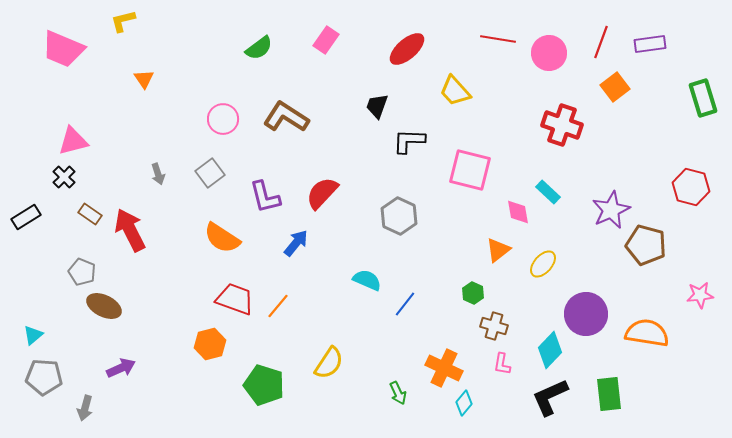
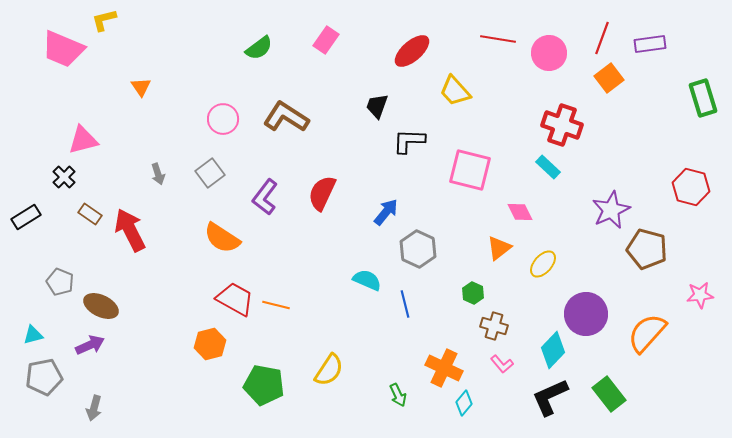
yellow L-shape at (123, 21): moved 19 px left, 1 px up
red line at (601, 42): moved 1 px right, 4 px up
red ellipse at (407, 49): moved 5 px right, 2 px down
orange triangle at (144, 79): moved 3 px left, 8 px down
orange square at (615, 87): moved 6 px left, 9 px up
pink triangle at (73, 141): moved 10 px right, 1 px up
cyan rectangle at (548, 192): moved 25 px up
red semicircle at (322, 193): rotated 18 degrees counterclockwise
purple L-shape at (265, 197): rotated 51 degrees clockwise
pink diamond at (518, 212): moved 2 px right; rotated 16 degrees counterclockwise
gray hexagon at (399, 216): moved 19 px right, 33 px down
blue arrow at (296, 243): moved 90 px right, 31 px up
brown pentagon at (646, 245): moved 1 px right, 4 px down
orange triangle at (498, 250): moved 1 px right, 2 px up
gray pentagon at (82, 272): moved 22 px left, 10 px down
red trapezoid at (235, 299): rotated 9 degrees clockwise
blue line at (405, 304): rotated 52 degrees counterclockwise
brown ellipse at (104, 306): moved 3 px left
orange line at (278, 306): moved 2 px left, 1 px up; rotated 64 degrees clockwise
orange semicircle at (647, 333): rotated 57 degrees counterclockwise
cyan triangle at (33, 335): rotated 25 degrees clockwise
cyan diamond at (550, 350): moved 3 px right
yellow semicircle at (329, 363): moved 7 px down
pink L-shape at (502, 364): rotated 50 degrees counterclockwise
purple arrow at (121, 368): moved 31 px left, 23 px up
gray pentagon at (44, 377): rotated 15 degrees counterclockwise
green pentagon at (264, 385): rotated 6 degrees counterclockwise
green arrow at (398, 393): moved 2 px down
green rectangle at (609, 394): rotated 32 degrees counterclockwise
gray arrow at (85, 408): moved 9 px right
